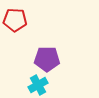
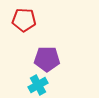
red pentagon: moved 9 px right
